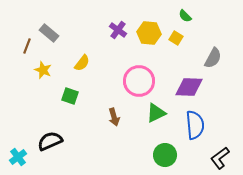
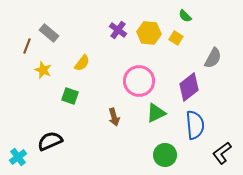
purple diamond: rotated 40 degrees counterclockwise
black L-shape: moved 2 px right, 5 px up
